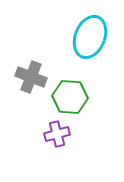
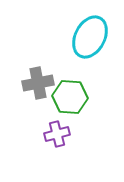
cyan ellipse: rotated 6 degrees clockwise
gray cross: moved 7 px right, 6 px down; rotated 32 degrees counterclockwise
